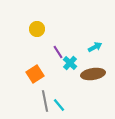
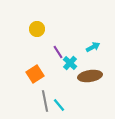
cyan arrow: moved 2 px left
brown ellipse: moved 3 px left, 2 px down
